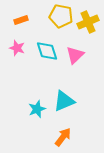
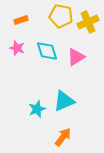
pink triangle: moved 1 px right, 2 px down; rotated 12 degrees clockwise
